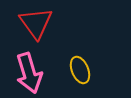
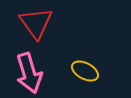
yellow ellipse: moved 5 px right, 1 px down; rotated 40 degrees counterclockwise
